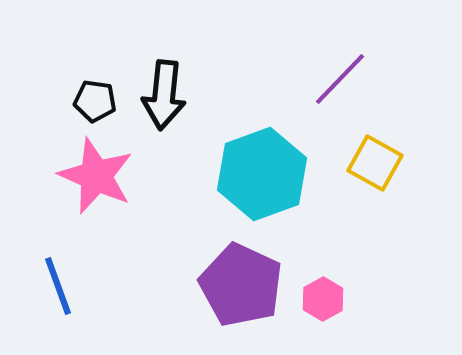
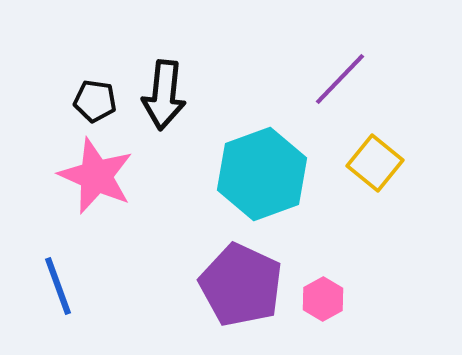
yellow square: rotated 10 degrees clockwise
